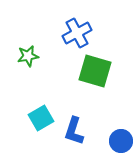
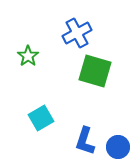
green star: rotated 25 degrees counterclockwise
blue L-shape: moved 11 px right, 10 px down
blue circle: moved 3 px left, 6 px down
